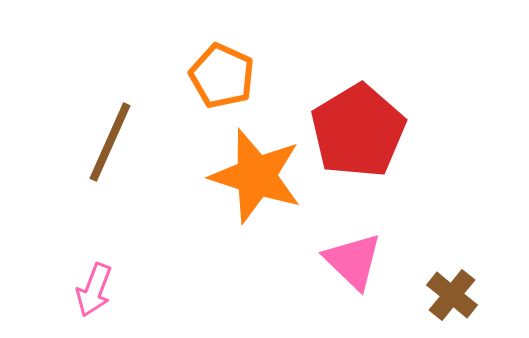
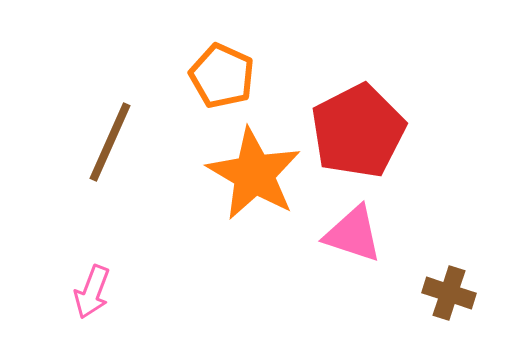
red pentagon: rotated 4 degrees clockwise
orange star: moved 2 px left, 2 px up; rotated 12 degrees clockwise
pink triangle: moved 27 px up; rotated 26 degrees counterclockwise
pink arrow: moved 2 px left, 2 px down
brown cross: moved 3 px left, 2 px up; rotated 21 degrees counterclockwise
